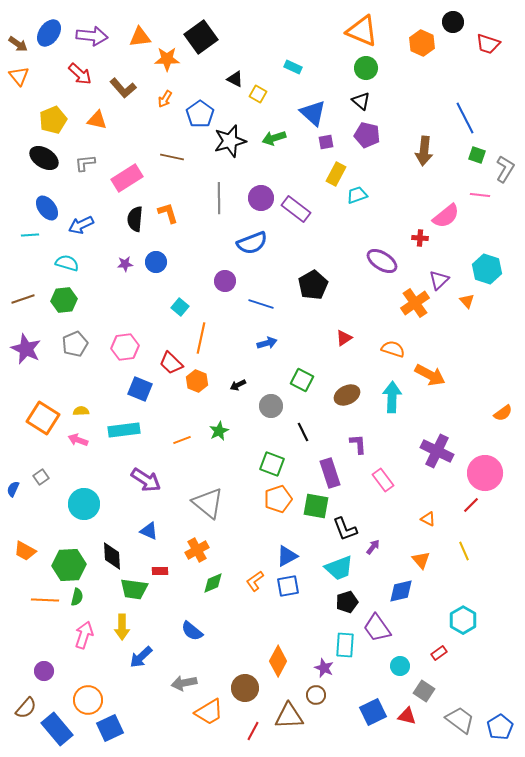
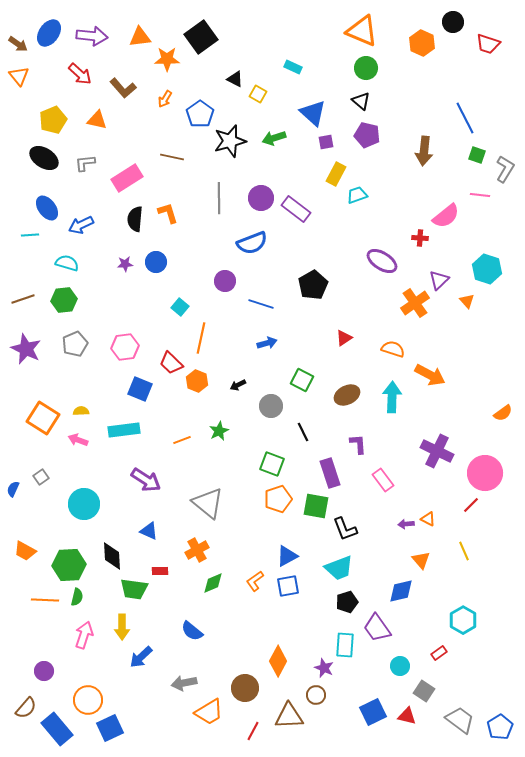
purple arrow at (373, 547): moved 33 px right, 23 px up; rotated 133 degrees counterclockwise
